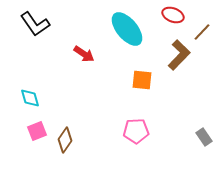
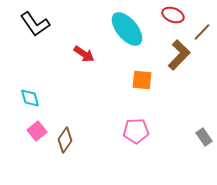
pink square: rotated 18 degrees counterclockwise
